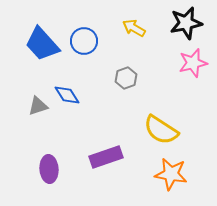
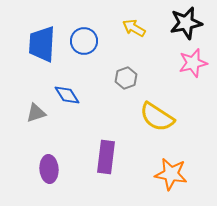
blue trapezoid: rotated 45 degrees clockwise
gray triangle: moved 2 px left, 7 px down
yellow semicircle: moved 4 px left, 13 px up
purple rectangle: rotated 64 degrees counterclockwise
